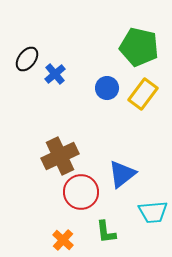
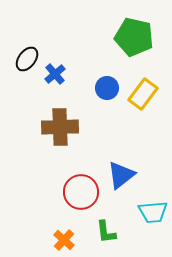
green pentagon: moved 5 px left, 10 px up
brown cross: moved 29 px up; rotated 24 degrees clockwise
blue triangle: moved 1 px left, 1 px down
orange cross: moved 1 px right
